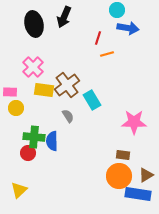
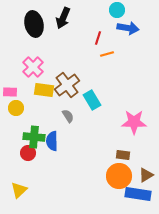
black arrow: moved 1 px left, 1 px down
